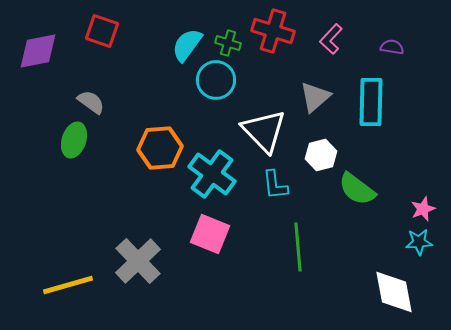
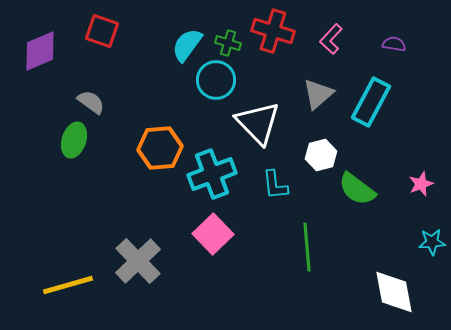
purple semicircle: moved 2 px right, 3 px up
purple diamond: moved 2 px right; rotated 12 degrees counterclockwise
gray triangle: moved 3 px right, 3 px up
cyan rectangle: rotated 27 degrees clockwise
white triangle: moved 6 px left, 8 px up
cyan cross: rotated 33 degrees clockwise
pink star: moved 2 px left, 25 px up
pink square: moved 3 px right; rotated 24 degrees clockwise
cyan star: moved 13 px right
green line: moved 9 px right
